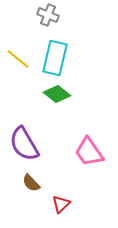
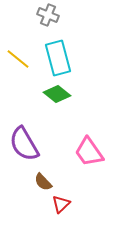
cyan rectangle: moved 3 px right; rotated 28 degrees counterclockwise
brown semicircle: moved 12 px right, 1 px up
